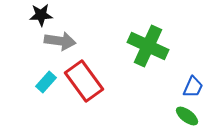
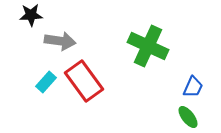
black star: moved 10 px left
green ellipse: moved 1 px right, 1 px down; rotated 15 degrees clockwise
